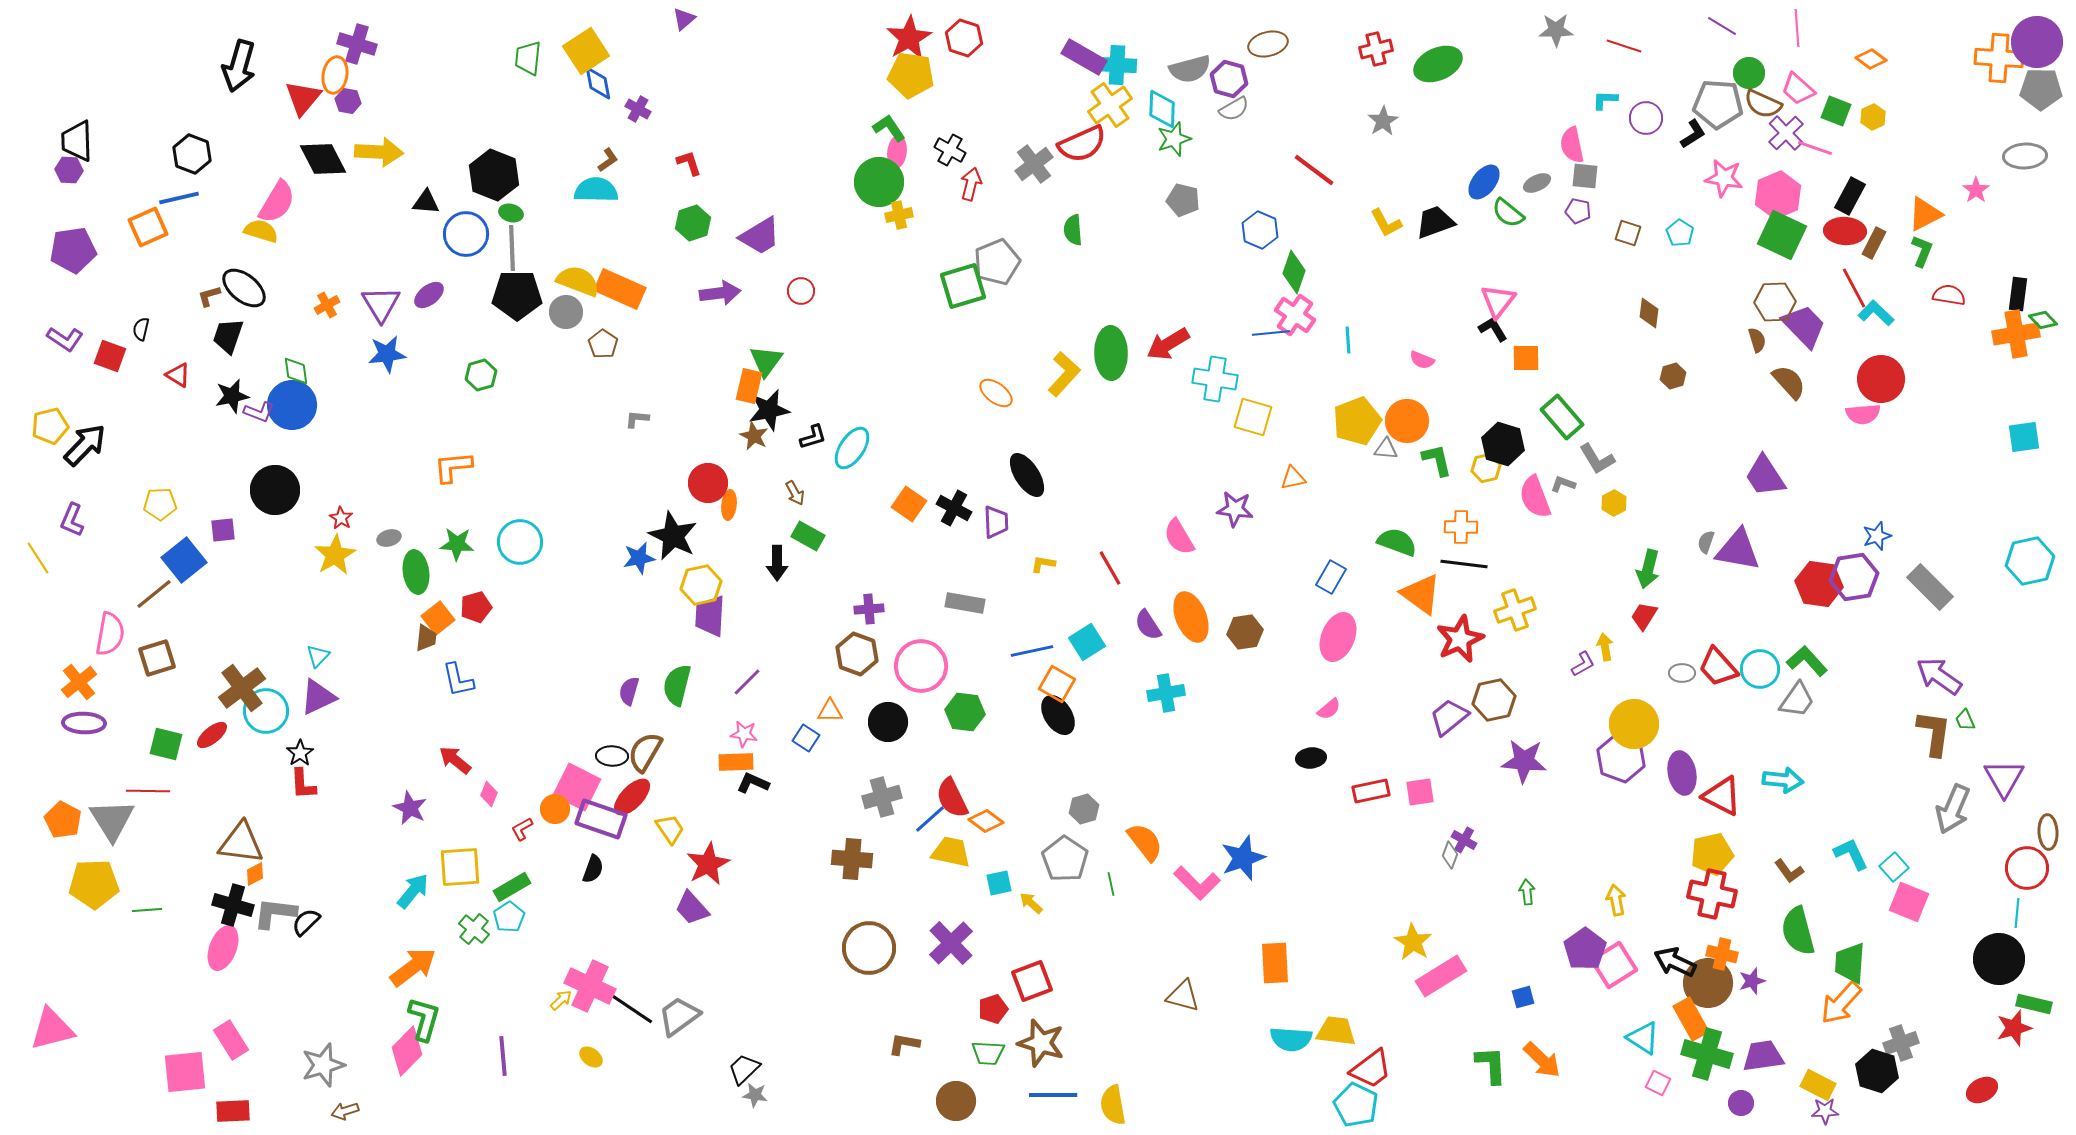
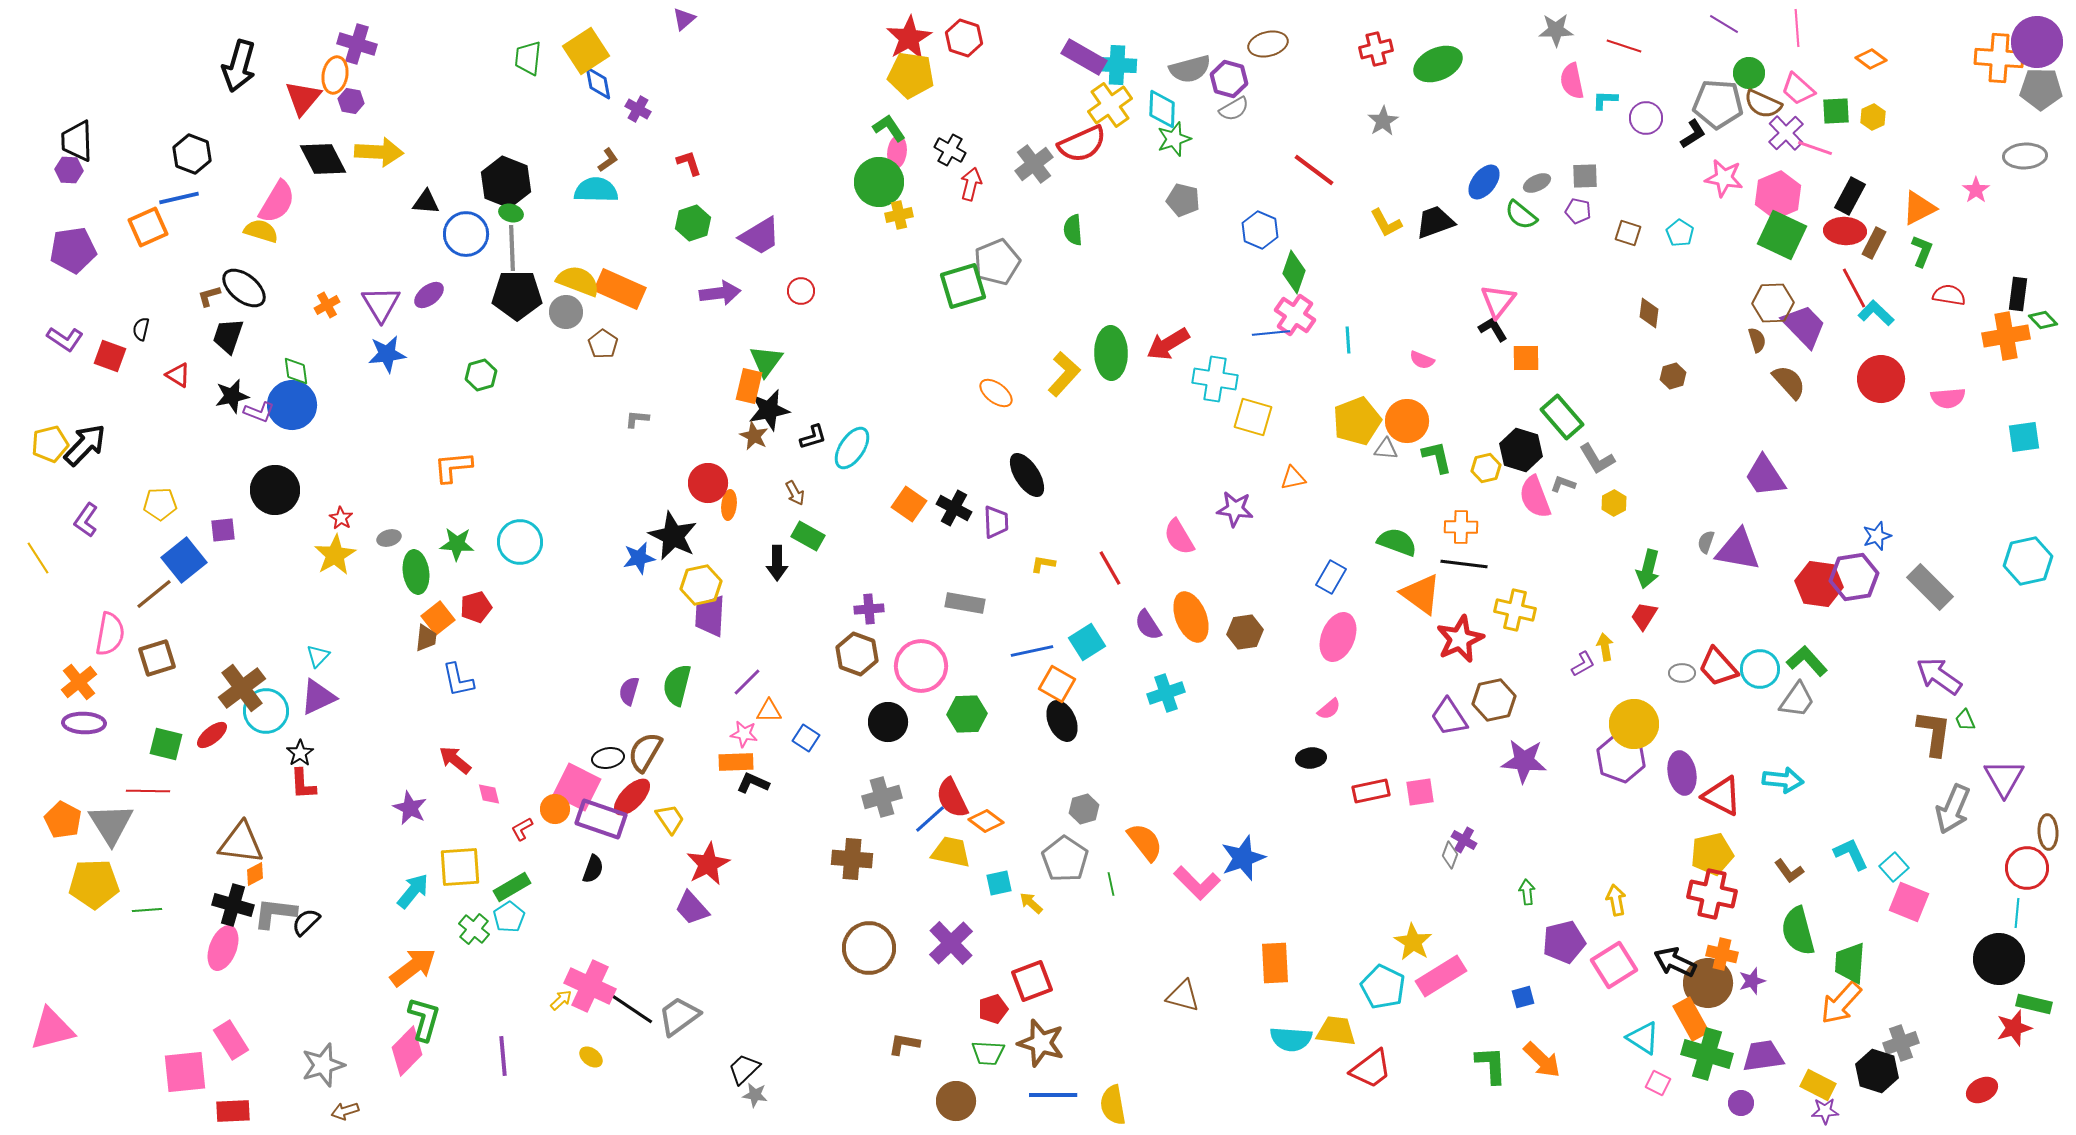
purple line at (1722, 26): moved 2 px right, 2 px up
purple hexagon at (348, 101): moved 3 px right
green square at (1836, 111): rotated 24 degrees counterclockwise
pink semicircle at (1572, 145): moved 64 px up
black hexagon at (494, 175): moved 12 px right, 7 px down
gray square at (1585, 176): rotated 8 degrees counterclockwise
green semicircle at (1508, 213): moved 13 px right, 2 px down
orange triangle at (1925, 214): moved 6 px left, 6 px up
brown hexagon at (1775, 302): moved 2 px left, 1 px down
orange cross at (2016, 334): moved 10 px left, 2 px down
pink semicircle at (1863, 414): moved 85 px right, 16 px up
yellow pentagon at (50, 426): moved 18 px down
black hexagon at (1503, 444): moved 18 px right, 6 px down
green L-shape at (1437, 460): moved 3 px up
purple L-shape at (72, 520): moved 14 px right; rotated 12 degrees clockwise
cyan hexagon at (2030, 561): moved 2 px left
yellow cross at (1515, 610): rotated 33 degrees clockwise
cyan cross at (1166, 693): rotated 9 degrees counterclockwise
orange triangle at (830, 711): moved 61 px left
green hexagon at (965, 712): moved 2 px right, 2 px down; rotated 9 degrees counterclockwise
black ellipse at (1058, 715): moved 4 px right, 6 px down; rotated 9 degrees clockwise
purple trapezoid at (1449, 717): rotated 84 degrees counterclockwise
black ellipse at (612, 756): moved 4 px left, 2 px down; rotated 12 degrees counterclockwise
pink diamond at (489, 794): rotated 35 degrees counterclockwise
gray triangle at (112, 820): moved 1 px left, 4 px down
yellow trapezoid at (670, 829): moved 10 px up
purple pentagon at (1585, 949): moved 21 px left, 7 px up; rotated 21 degrees clockwise
cyan pentagon at (1356, 1105): moved 27 px right, 118 px up
